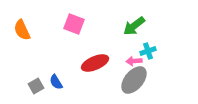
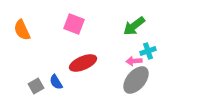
red ellipse: moved 12 px left
gray ellipse: moved 2 px right
